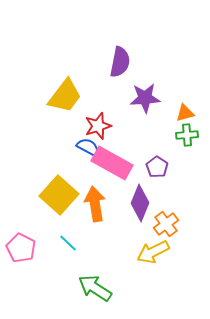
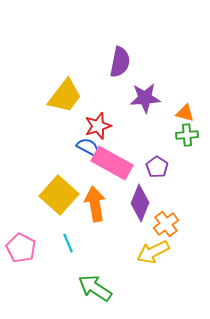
orange triangle: rotated 30 degrees clockwise
cyan line: rotated 24 degrees clockwise
